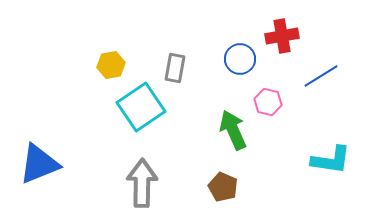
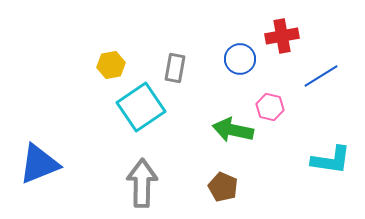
pink hexagon: moved 2 px right, 5 px down
green arrow: rotated 54 degrees counterclockwise
